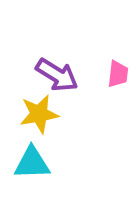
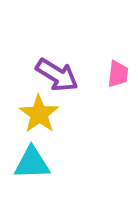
yellow star: rotated 27 degrees counterclockwise
